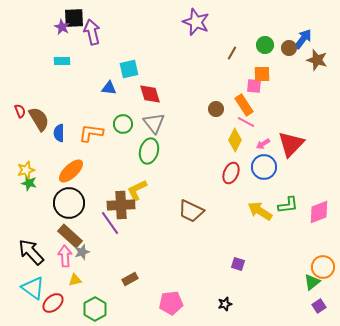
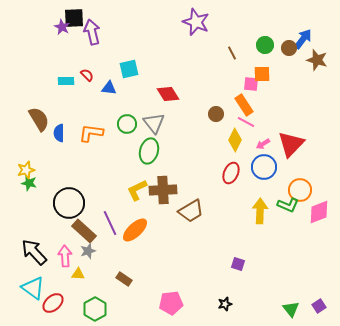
brown line at (232, 53): rotated 56 degrees counterclockwise
cyan rectangle at (62, 61): moved 4 px right, 20 px down
pink square at (254, 86): moved 3 px left, 2 px up
red diamond at (150, 94): moved 18 px right; rotated 15 degrees counterclockwise
brown circle at (216, 109): moved 5 px down
red semicircle at (20, 111): moved 67 px right, 36 px up; rotated 24 degrees counterclockwise
green circle at (123, 124): moved 4 px right
orange ellipse at (71, 171): moved 64 px right, 59 px down
brown cross at (121, 205): moved 42 px right, 15 px up
green L-shape at (288, 205): rotated 30 degrees clockwise
brown trapezoid at (191, 211): rotated 56 degrees counterclockwise
yellow arrow at (260, 211): rotated 60 degrees clockwise
purple line at (110, 223): rotated 10 degrees clockwise
brown rectangle at (70, 236): moved 14 px right, 5 px up
black arrow at (31, 252): moved 3 px right
gray star at (82, 252): moved 6 px right, 1 px up
orange circle at (323, 267): moved 23 px left, 77 px up
brown rectangle at (130, 279): moved 6 px left; rotated 63 degrees clockwise
yellow triangle at (75, 280): moved 3 px right, 6 px up; rotated 16 degrees clockwise
green triangle at (312, 282): moved 21 px left, 27 px down; rotated 30 degrees counterclockwise
